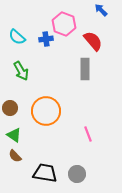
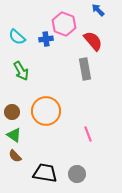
blue arrow: moved 3 px left
gray rectangle: rotated 10 degrees counterclockwise
brown circle: moved 2 px right, 4 px down
